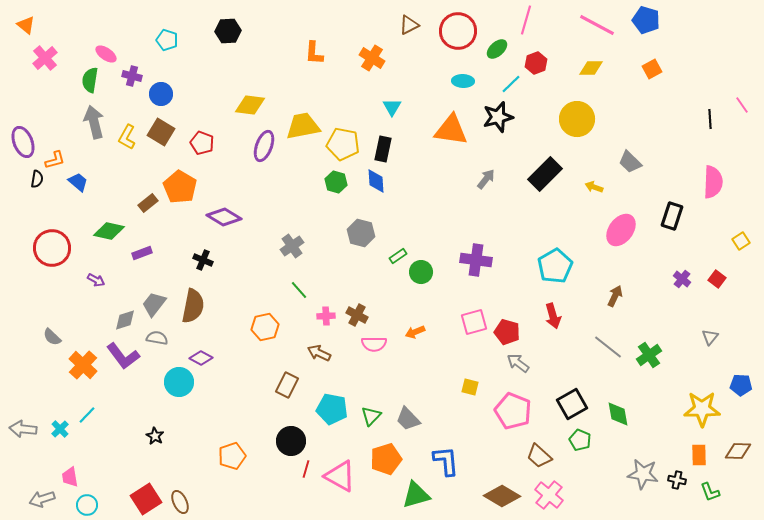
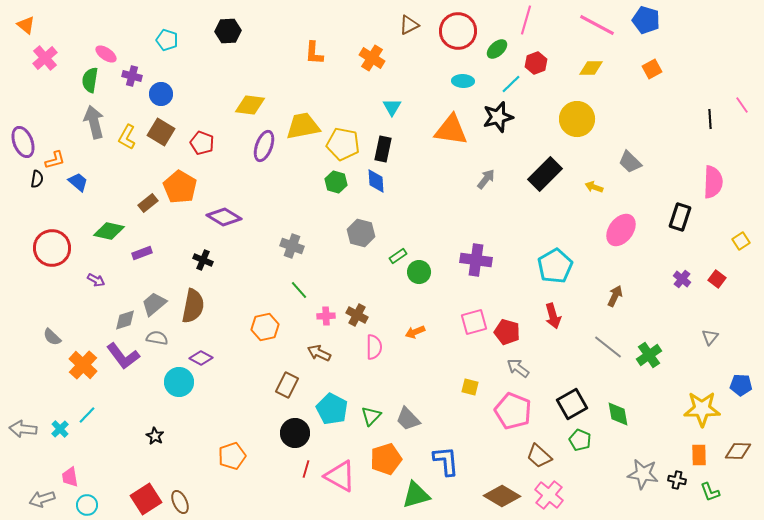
black rectangle at (672, 216): moved 8 px right, 1 px down
gray cross at (292, 246): rotated 35 degrees counterclockwise
green circle at (421, 272): moved 2 px left
gray trapezoid at (154, 304): rotated 12 degrees clockwise
pink semicircle at (374, 344): moved 3 px down; rotated 90 degrees counterclockwise
gray arrow at (518, 363): moved 5 px down
cyan pentagon at (332, 409): rotated 16 degrees clockwise
black circle at (291, 441): moved 4 px right, 8 px up
